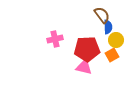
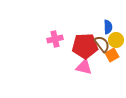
brown semicircle: moved 29 px down
red pentagon: moved 2 px left, 3 px up
